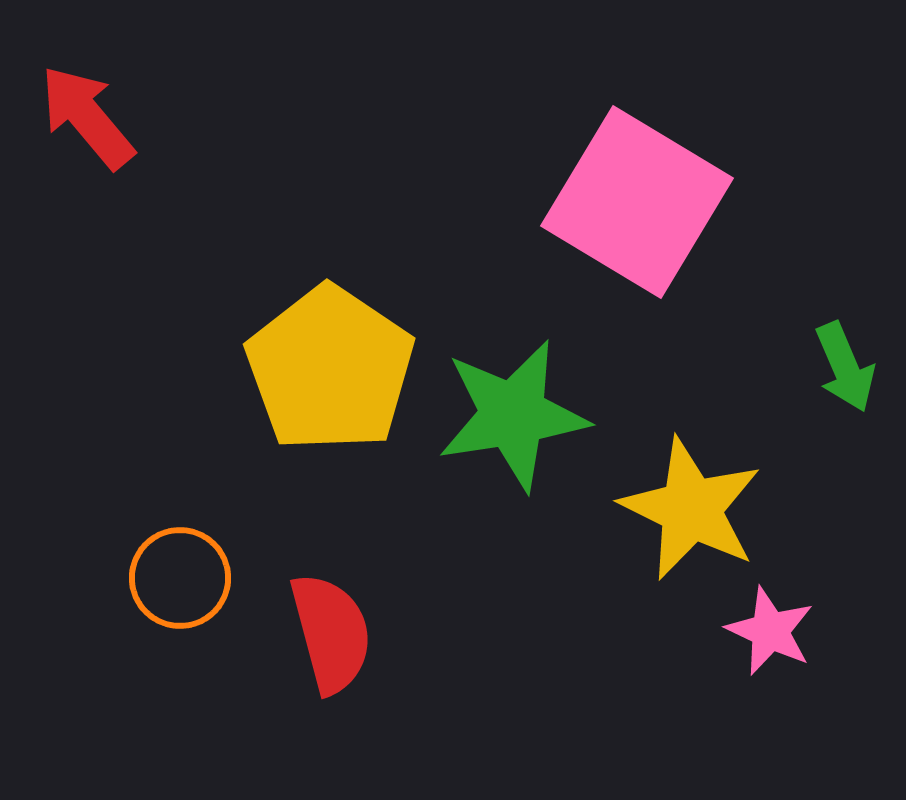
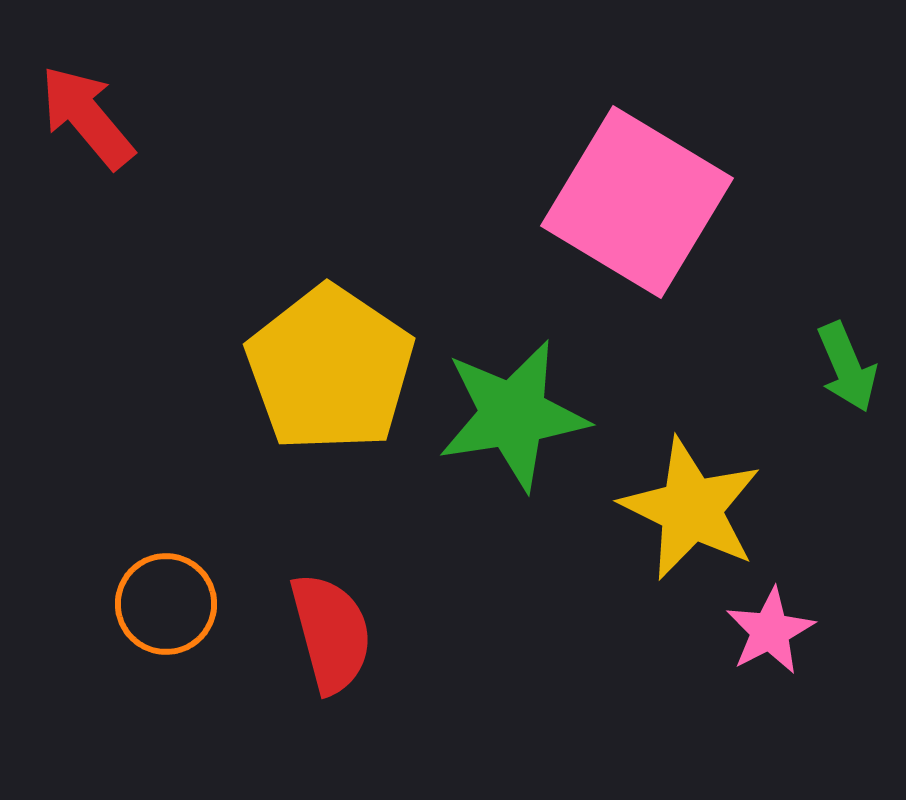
green arrow: moved 2 px right
orange circle: moved 14 px left, 26 px down
pink star: rotated 20 degrees clockwise
